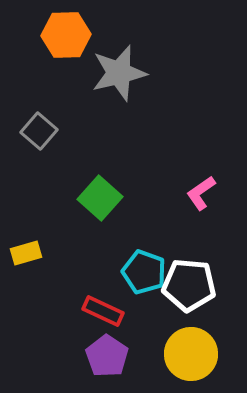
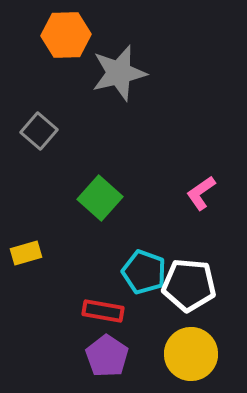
red rectangle: rotated 15 degrees counterclockwise
